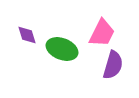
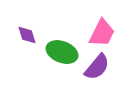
green ellipse: moved 3 px down
purple semicircle: moved 16 px left, 2 px down; rotated 24 degrees clockwise
